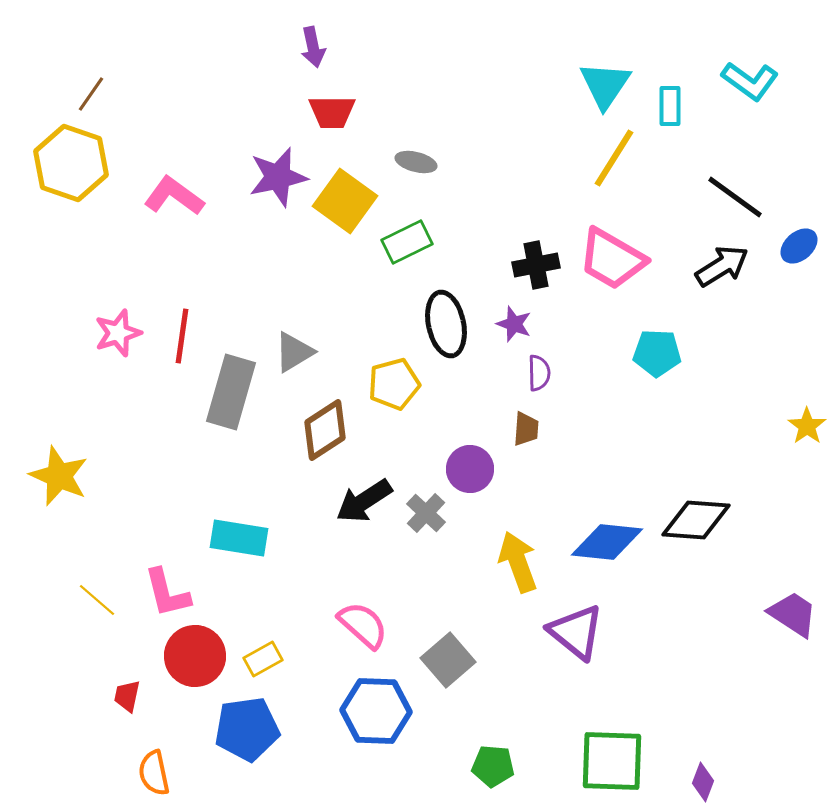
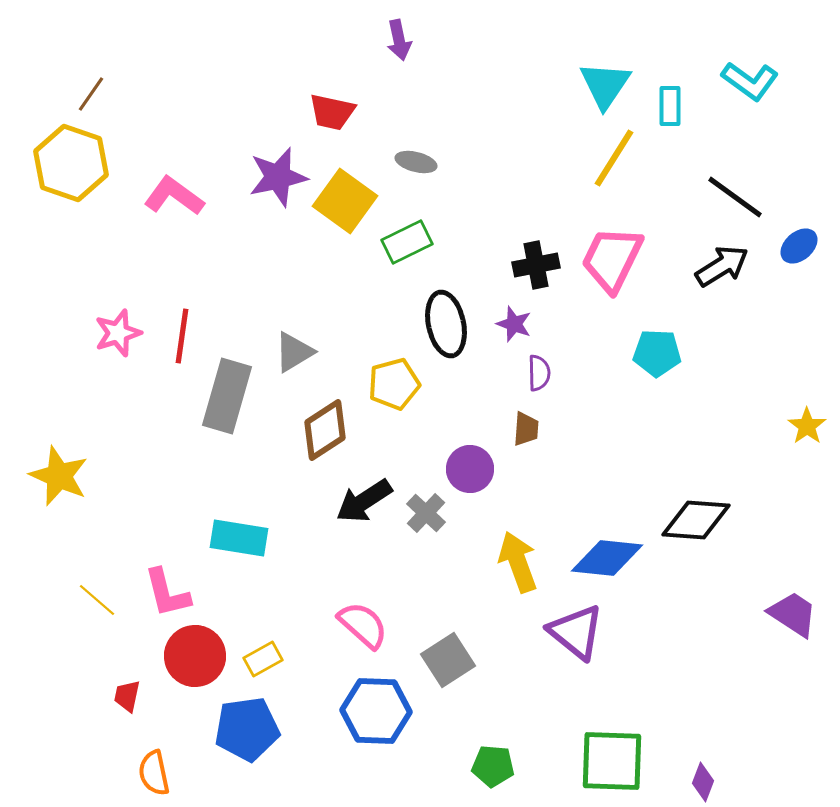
purple arrow at (313, 47): moved 86 px right, 7 px up
red trapezoid at (332, 112): rotated 12 degrees clockwise
pink trapezoid at (612, 259): rotated 86 degrees clockwise
gray rectangle at (231, 392): moved 4 px left, 4 px down
blue diamond at (607, 542): moved 16 px down
gray square at (448, 660): rotated 8 degrees clockwise
